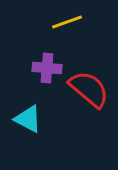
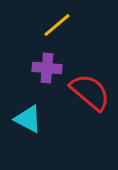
yellow line: moved 10 px left, 3 px down; rotated 20 degrees counterclockwise
red semicircle: moved 1 px right, 3 px down
